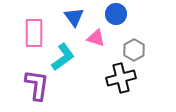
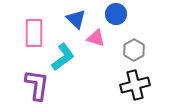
blue triangle: moved 2 px right, 2 px down; rotated 10 degrees counterclockwise
black cross: moved 14 px right, 7 px down
